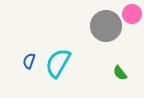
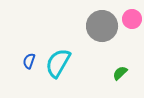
pink circle: moved 5 px down
gray circle: moved 4 px left
green semicircle: rotated 84 degrees clockwise
